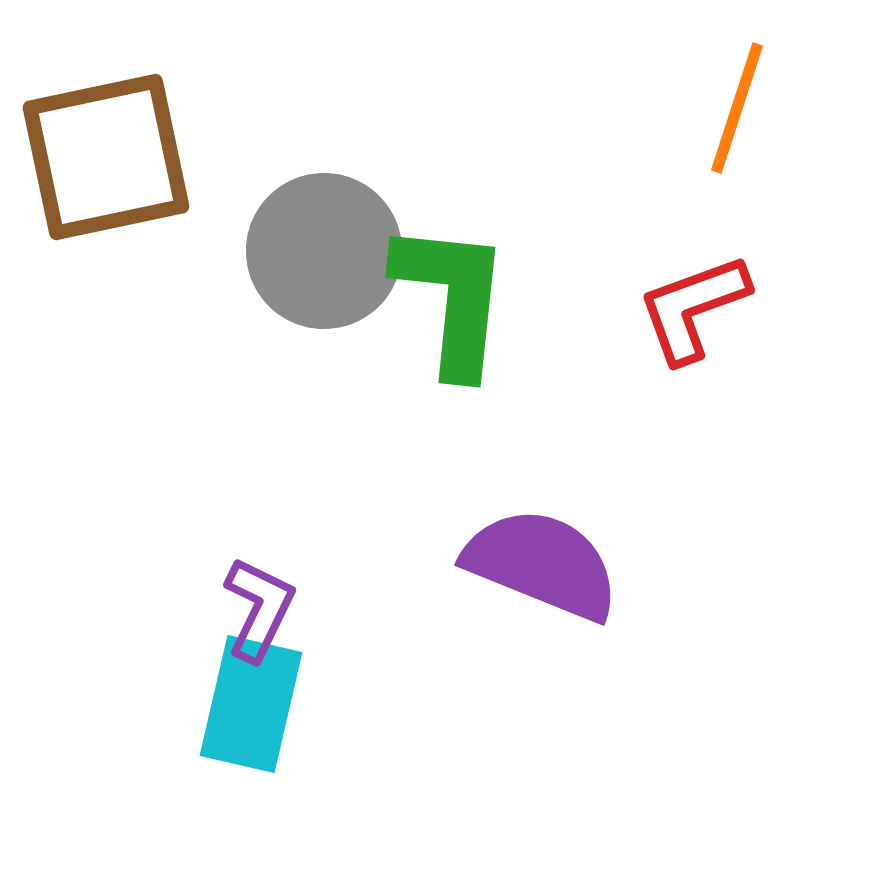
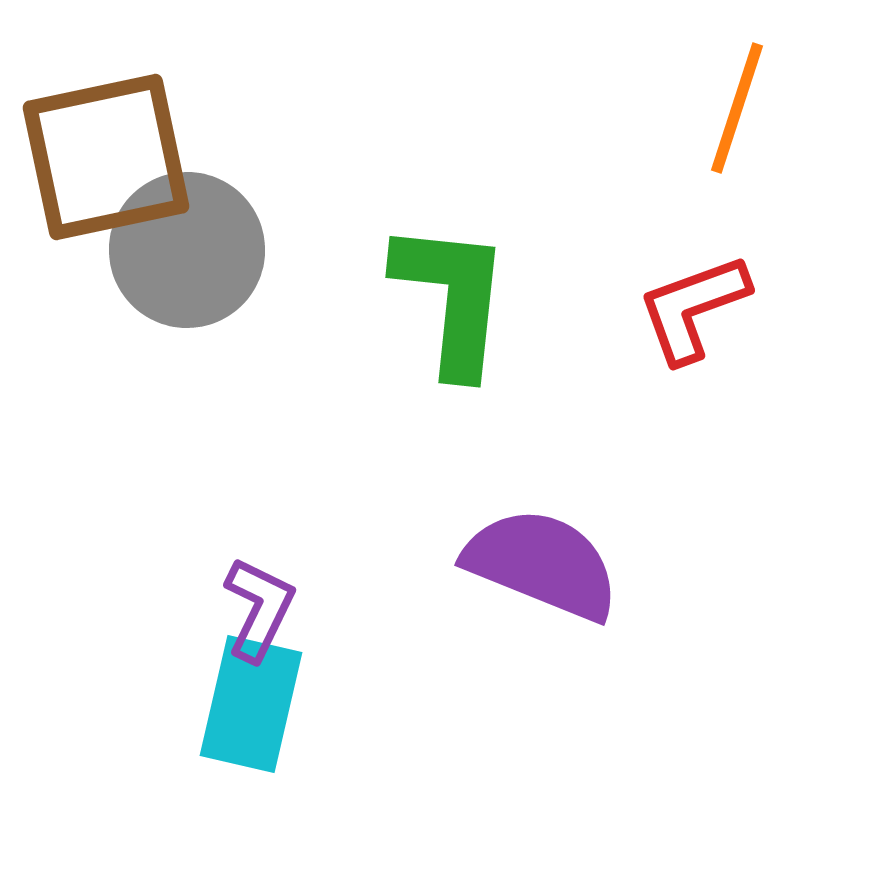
gray circle: moved 137 px left, 1 px up
